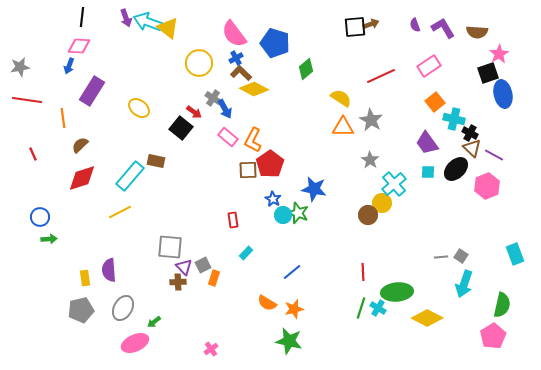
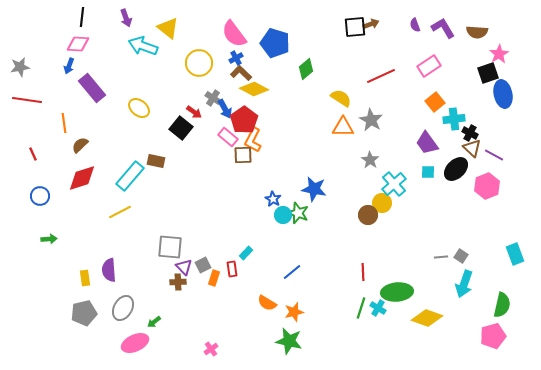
cyan arrow at (148, 22): moved 5 px left, 24 px down
pink diamond at (79, 46): moved 1 px left, 2 px up
purple rectangle at (92, 91): moved 3 px up; rotated 72 degrees counterclockwise
orange line at (63, 118): moved 1 px right, 5 px down
cyan cross at (454, 119): rotated 20 degrees counterclockwise
red pentagon at (270, 164): moved 26 px left, 44 px up
brown square at (248, 170): moved 5 px left, 15 px up
blue circle at (40, 217): moved 21 px up
red rectangle at (233, 220): moved 1 px left, 49 px down
orange star at (294, 309): moved 3 px down
gray pentagon at (81, 310): moved 3 px right, 3 px down
yellow diamond at (427, 318): rotated 8 degrees counterclockwise
pink pentagon at (493, 336): rotated 15 degrees clockwise
